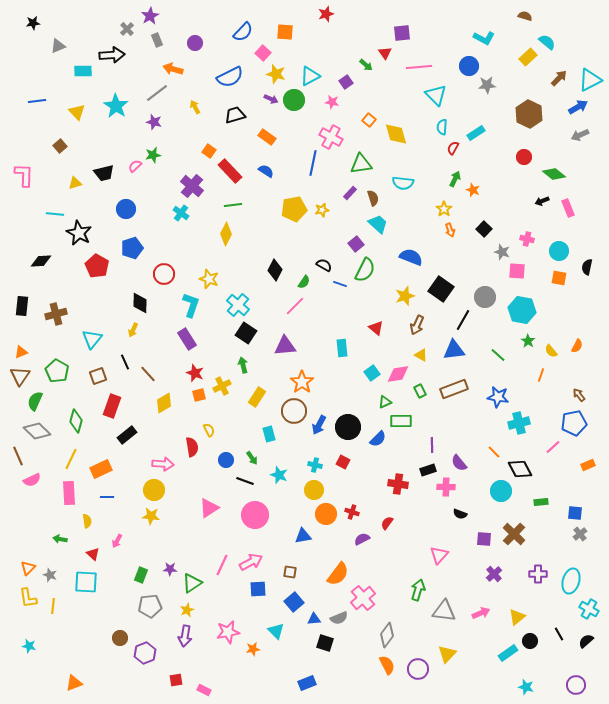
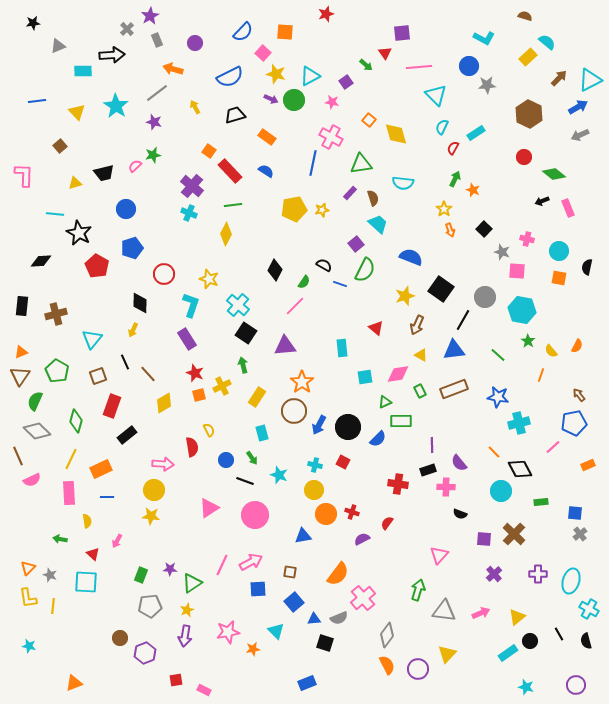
cyan semicircle at (442, 127): rotated 21 degrees clockwise
cyan cross at (181, 213): moved 8 px right; rotated 14 degrees counterclockwise
cyan square at (372, 373): moved 7 px left, 4 px down; rotated 28 degrees clockwise
cyan rectangle at (269, 434): moved 7 px left, 1 px up
black semicircle at (586, 641): rotated 63 degrees counterclockwise
